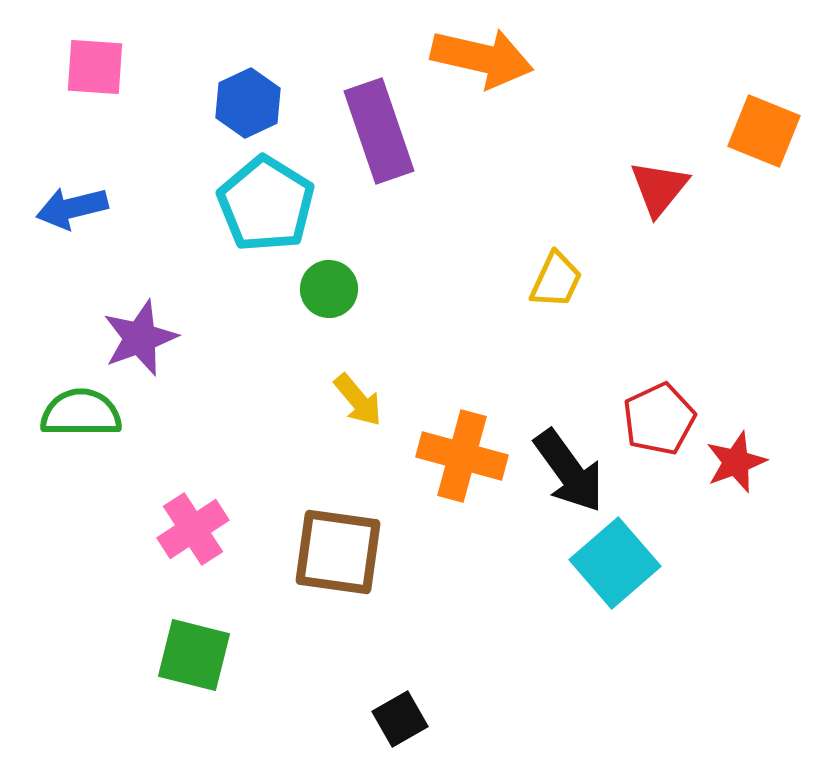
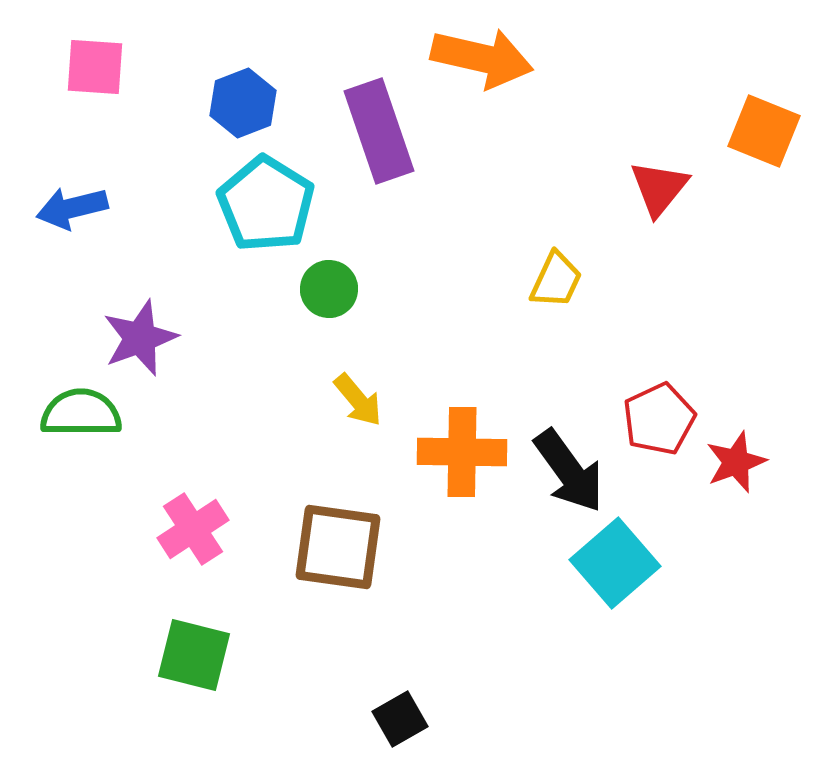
blue hexagon: moved 5 px left; rotated 4 degrees clockwise
orange cross: moved 4 px up; rotated 14 degrees counterclockwise
brown square: moved 5 px up
